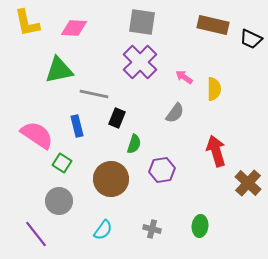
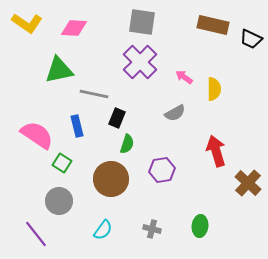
yellow L-shape: rotated 44 degrees counterclockwise
gray semicircle: rotated 25 degrees clockwise
green semicircle: moved 7 px left
